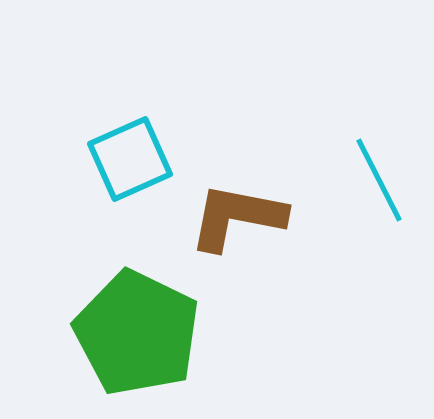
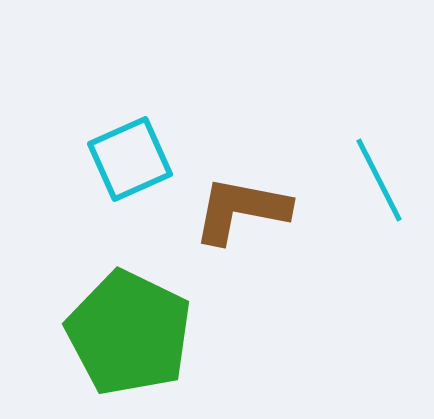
brown L-shape: moved 4 px right, 7 px up
green pentagon: moved 8 px left
